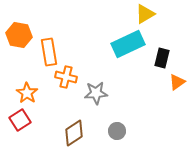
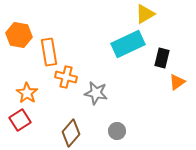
gray star: rotated 15 degrees clockwise
brown diamond: moved 3 px left; rotated 16 degrees counterclockwise
